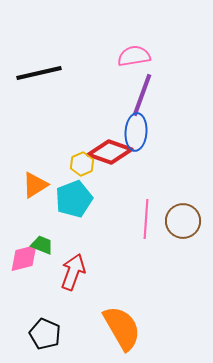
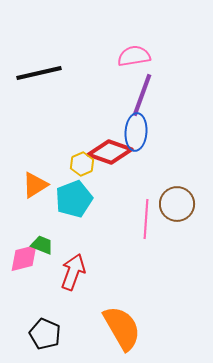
brown circle: moved 6 px left, 17 px up
